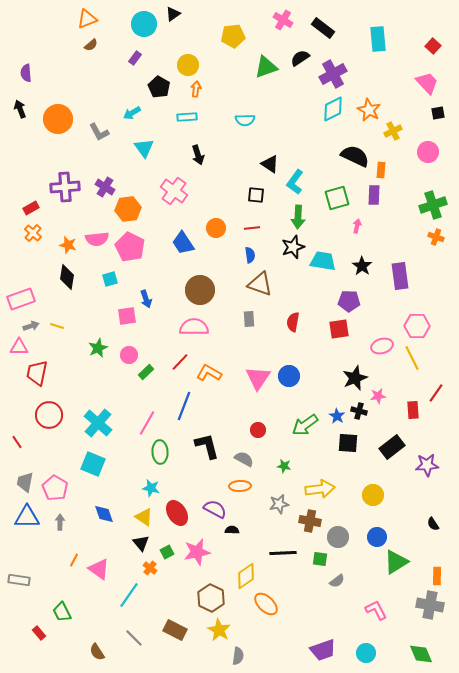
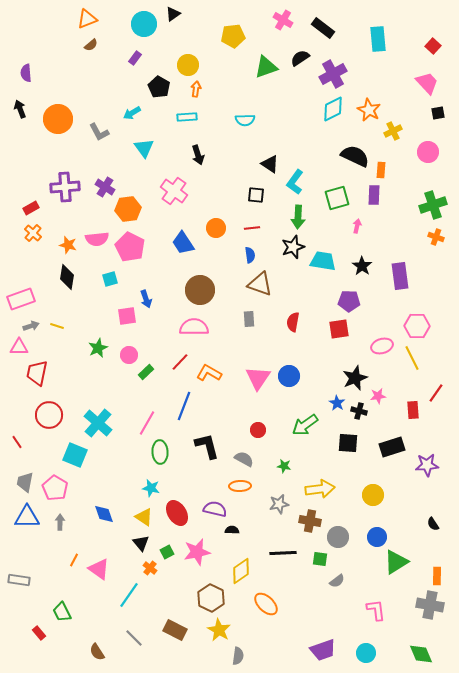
blue star at (337, 416): moved 13 px up
black rectangle at (392, 447): rotated 20 degrees clockwise
cyan square at (93, 464): moved 18 px left, 9 px up
purple semicircle at (215, 509): rotated 15 degrees counterclockwise
yellow diamond at (246, 576): moved 5 px left, 5 px up
pink L-shape at (376, 610): rotated 20 degrees clockwise
